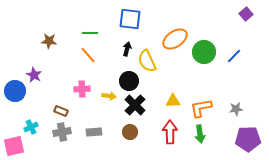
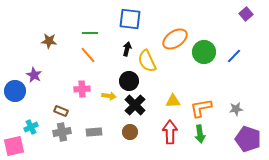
purple pentagon: rotated 20 degrees clockwise
